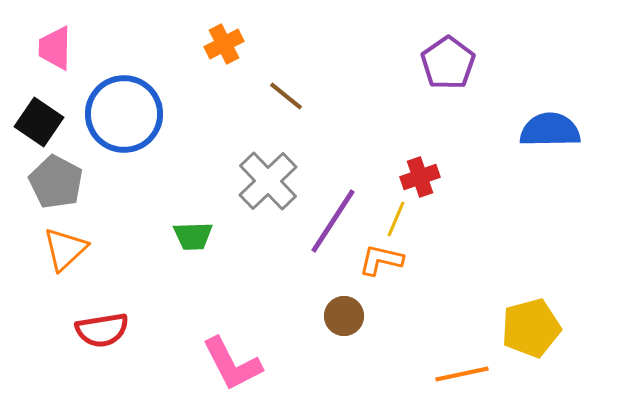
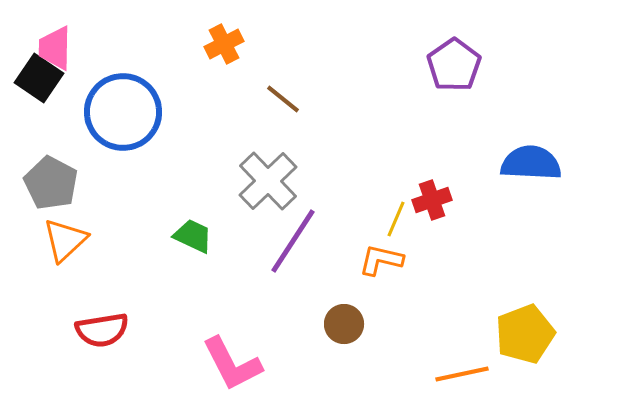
purple pentagon: moved 6 px right, 2 px down
brown line: moved 3 px left, 3 px down
blue circle: moved 1 px left, 2 px up
black square: moved 44 px up
blue semicircle: moved 19 px left, 33 px down; rotated 4 degrees clockwise
red cross: moved 12 px right, 23 px down
gray pentagon: moved 5 px left, 1 px down
purple line: moved 40 px left, 20 px down
green trapezoid: rotated 153 degrees counterclockwise
orange triangle: moved 9 px up
brown circle: moved 8 px down
yellow pentagon: moved 6 px left, 6 px down; rotated 6 degrees counterclockwise
